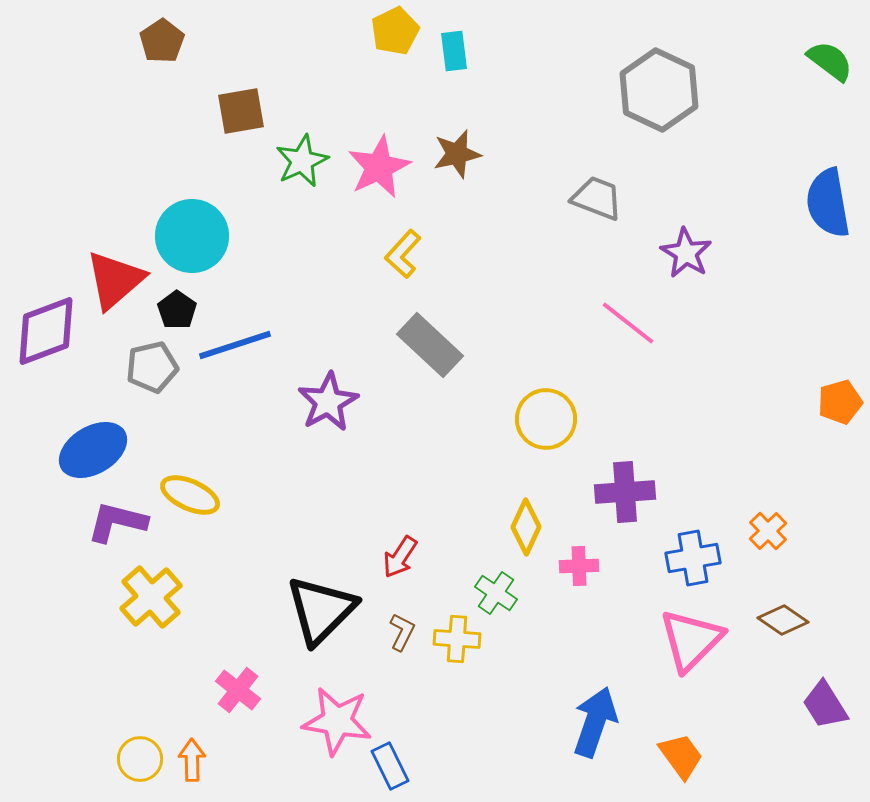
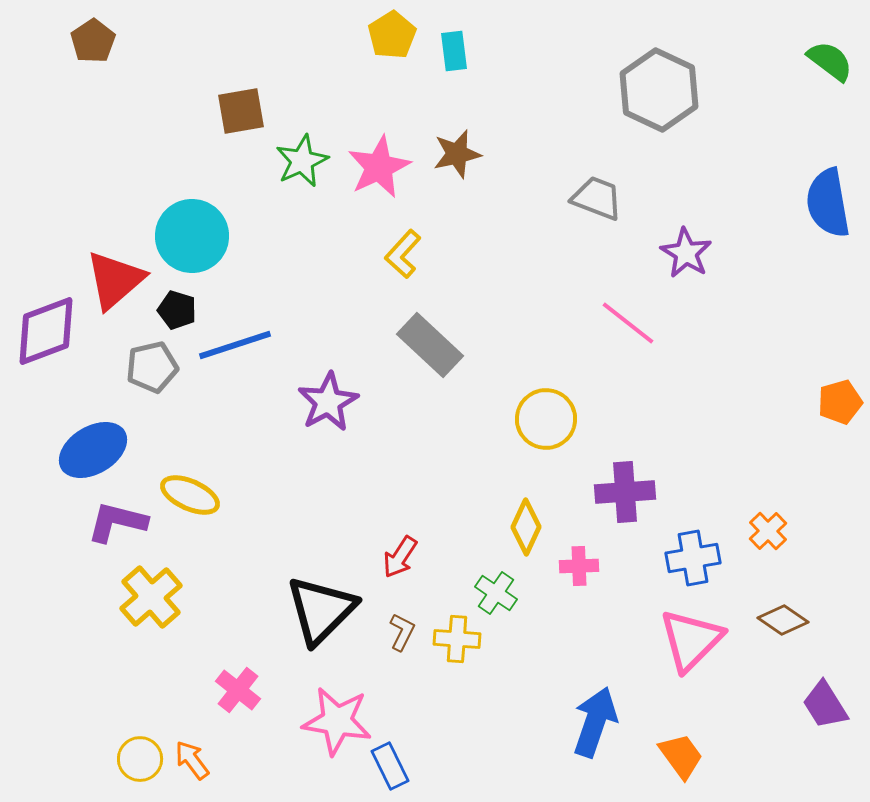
yellow pentagon at (395, 31): moved 3 px left, 4 px down; rotated 6 degrees counterclockwise
brown pentagon at (162, 41): moved 69 px left
black pentagon at (177, 310): rotated 18 degrees counterclockwise
orange arrow at (192, 760): rotated 36 degrees counterclockwise
